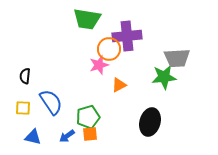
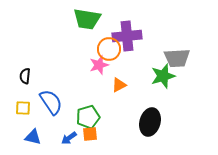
green star: moved 1 px left, 1 px up; rotated 10 degrees counterclockwise
blue arrow: moved 2 px right, 2 px down
